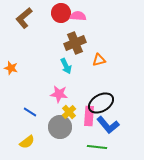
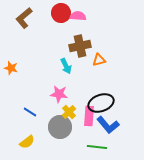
brown cross: moved 5 px right, 3 px down; rotated 10 degrees clockwise
black ellipse: rotated 10 degrees clockwise
